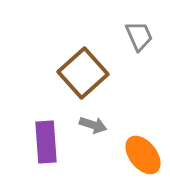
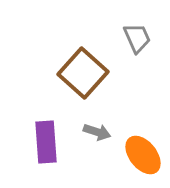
gray trapezoid: moved 2 px left, 2 px down
brown square: rotated 6 degrees counterclockwise
gray arrow: moved 4 px right, 7 px down
